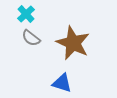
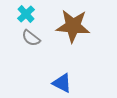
brown star: moved 17 px up; rotated 20 degrees counterclockwise
blue triangle: rotated 10 degrees clockwise
